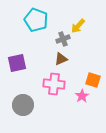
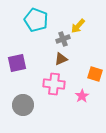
orange square: moved 2 px right, 6 px up
